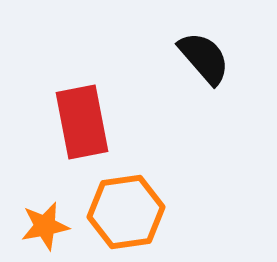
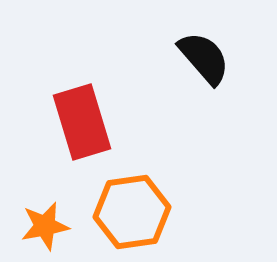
red rectangle: rotated 6 degrees counterclockwise
orange hexagon: moved 6 px right
